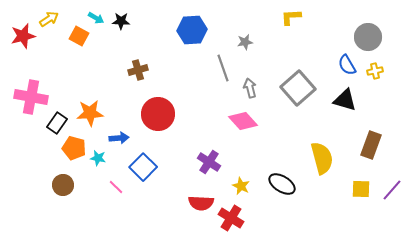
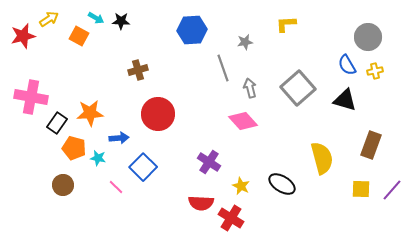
yellow L-shape: moved 5 px left, 7 px down
